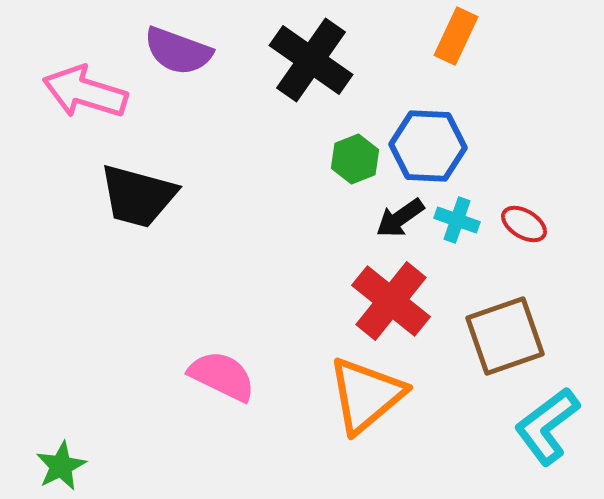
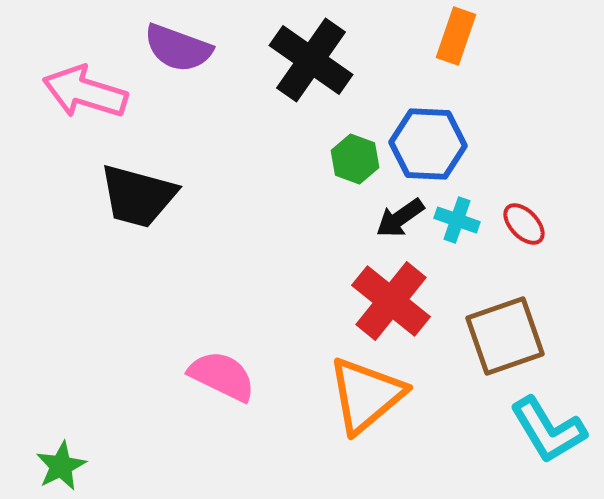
orange rectangle: rotated 6 degrees counterclockwise
purple semicircle: moved 3 px up
blue hexagon: moved 2 px up
green hexagon: rotated 18 degrees counterclockwise
red ellipse: rotated 15 degrees clockwise
cyan L-shape: moved 1 px right, 4 px down; rotated 84 degrees counterclockwise
